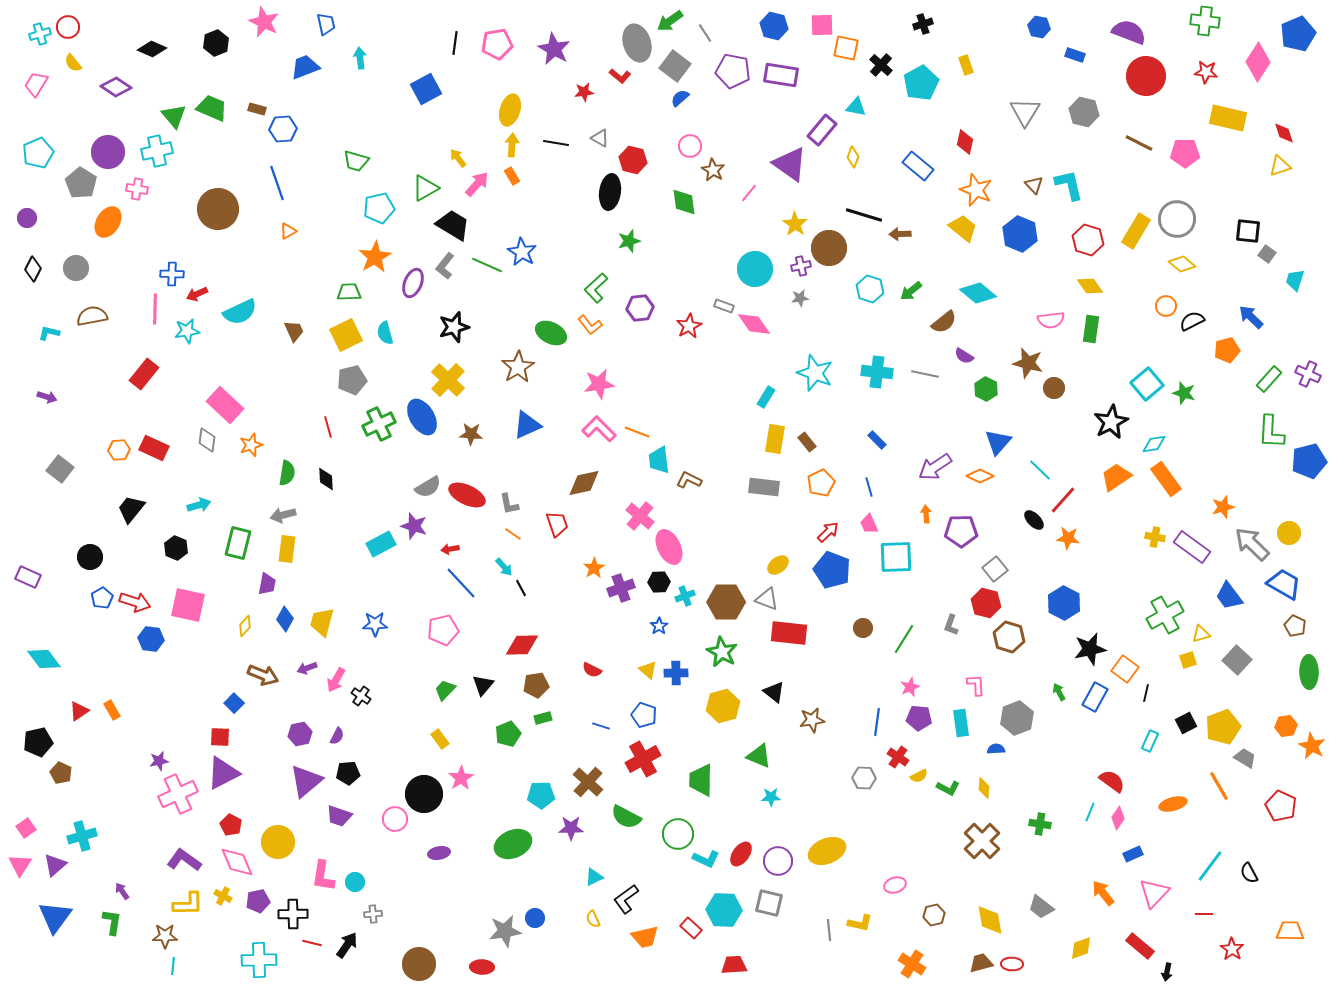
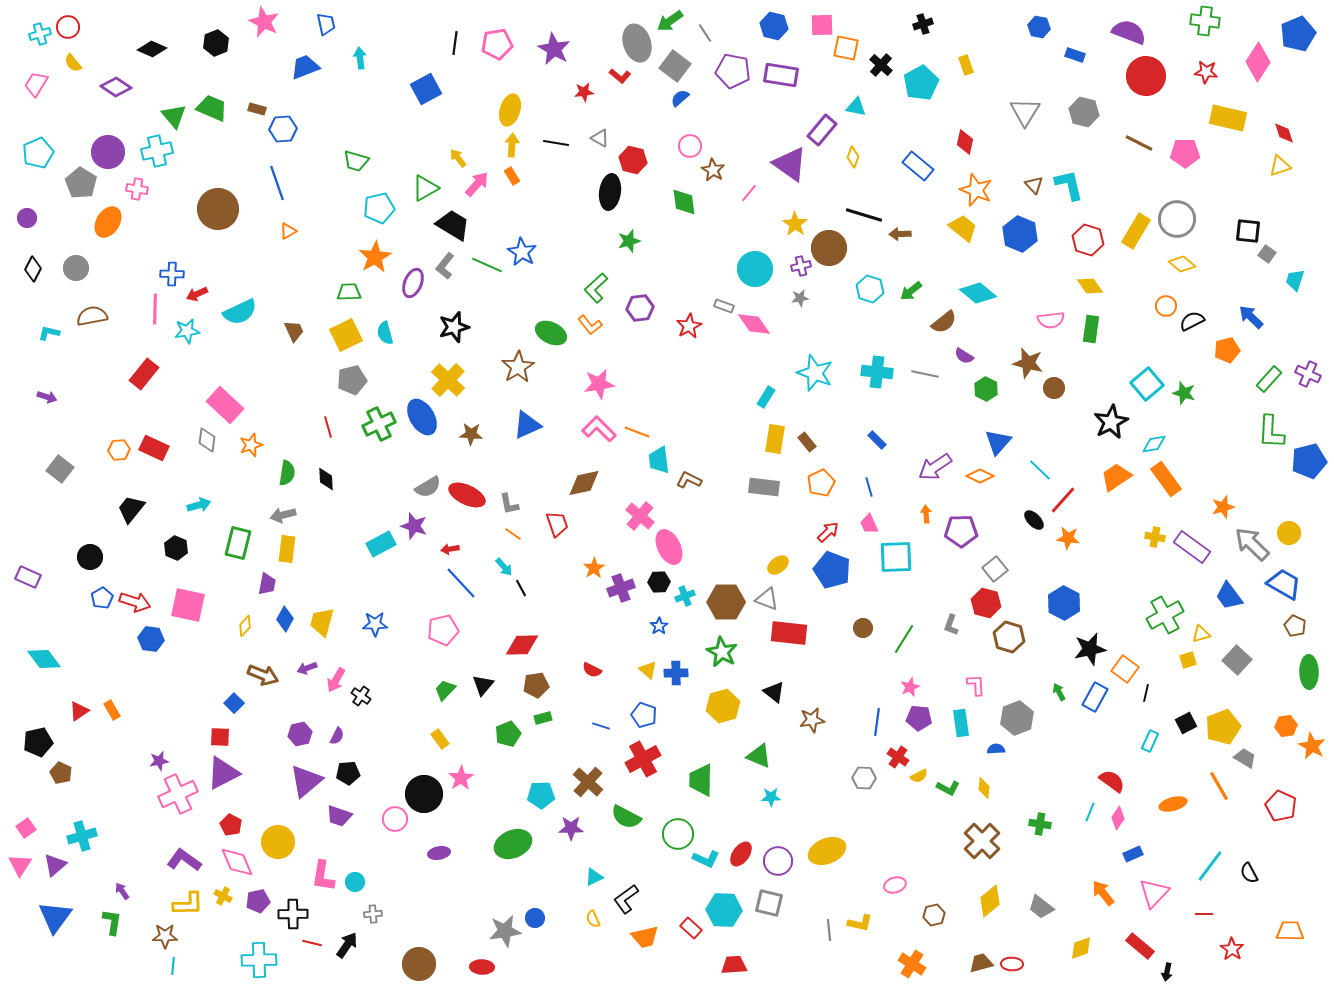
yellow diamond at (990, 920): moved 19 px up; rotated 60 degrees clockwise
